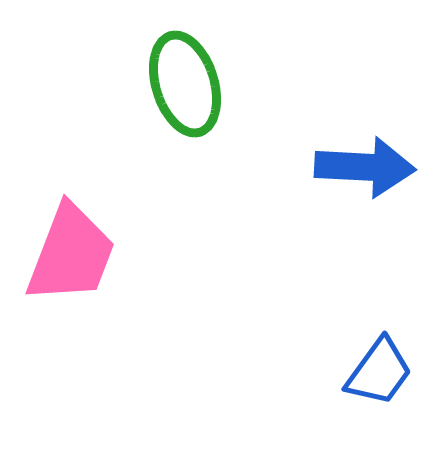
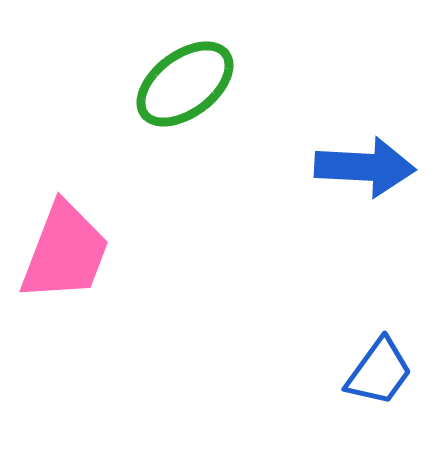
green ellipse: rotated 70 degrees clockwise
pink trapezoid: moved 6 px left, 2 px up
